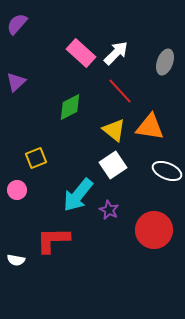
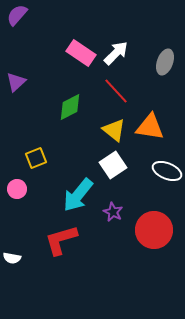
purple semicircle: moved 9 px up
pink rectangle: rotated 8 degrees counterclockwise
red line: moved 4 px left
pink circle: moved 1 px up
purple star: moved 4 px right, 2 px down
red L-shape: moved 8 px right; rotated 15 degrees counterclockwise
white semicircle: moved 4 px left, 2 px up
